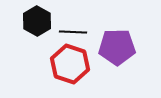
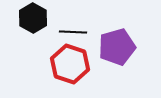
black hexagon: moved 4 px left, 3 px up
purple pentagon: rotated 15 degrees counterclockwise
